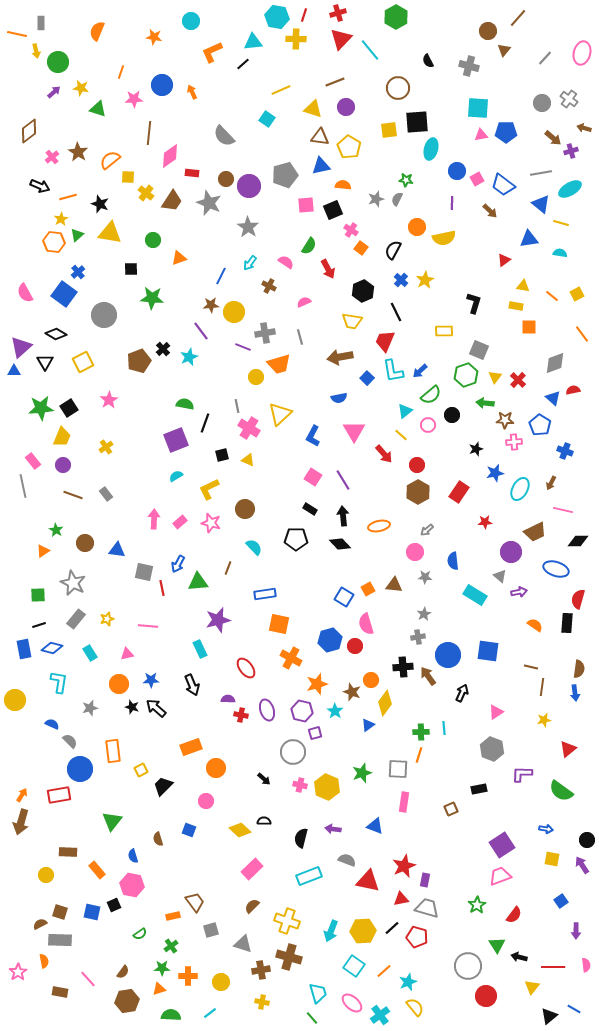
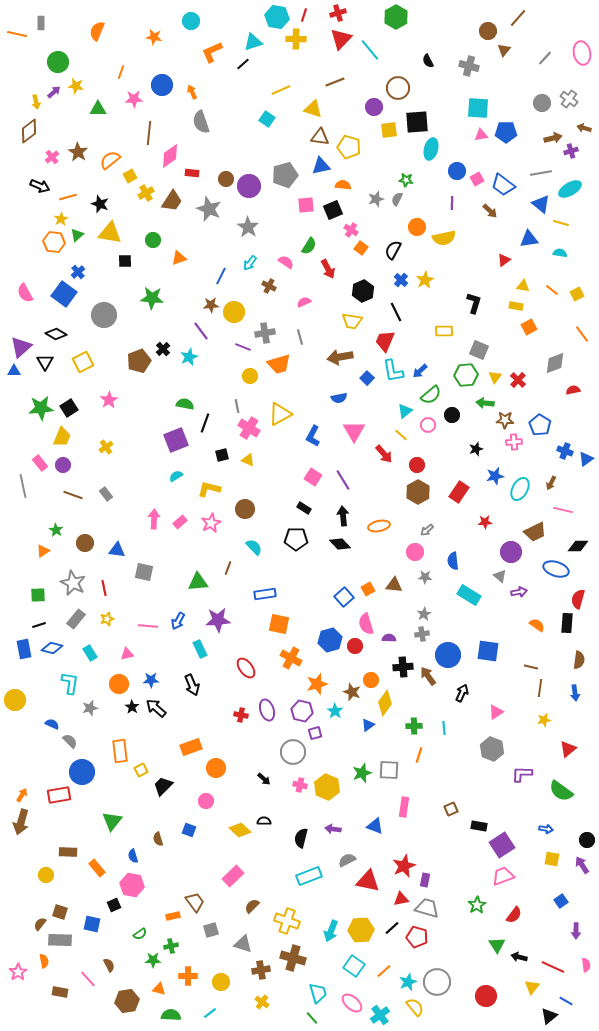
cyan triangle at (253, 42): rotated 12 degrees counterclockwise
yellow arrow at (36, 51): moved 51 px down
pink ellipse at (582, 53): rotated 25 degrees counterclockwise
yellow star at (81, 88): moved 5 px left, 2 px up
purple circle at (346, 107): moved 28 px right
green triangle at (98, 109): rotated 18 degrees counterclockwise
gray semicircle at (224, 136): moved 23 px left, 14 px up; rotated 25 degrees clockwise
brown arrow at (553, 138): rotated 54 degrees counterclockwise
yellow pentagon at (349, 147): rotated 15 degrees counterclockwise
yellow square at (128, 177): moved 2 px right, 1 px up; rotated 32 degrees counterclockwise
yellow cross at (146, 193): rotated 21 degrees clockwise
gray star at (209, 203): moved 6 px down
black square at (131, 269): moved 6 px left, 8 px up
orange line at (552, 296): moved 6 px up
orange square at (529, 327): rotated 28 degrees counterclockwise
green hexagon at (466, 375): rotated 15 degrees clockwise
yellow circle at (256, 377): moved 6 px left, 1 px up
blue triangle at (553, 398): moved 33 px right, 61 px down; rotated 42 degrees clockwise
yellow triangle at (280, 414): rotated 15 degrees clockwise
pink rectangle at (33, 461): moved 7 px right, 2 px down
blue star at (495, 473): moved 3 px down
yellow L-shape at (209, 489): rotated 40 degrees clockwise
black rectangle at (310, 509): moved 6 px left, 1 px up
pink star at (211, 523): rotated 30 degrees clockwise
black diamond at (578, 541): moved 5 px down
blue arrow at (178, 564): moved 57 px down
red line at (162, 588): moved 58 px left
cyan rectangle at (475, 595): moved 6 px left
blue square at (344, 597): rotated 18 degrees clockwise
purple star at (218, 620): rotated 10 degrees clockwise
orange semicircle at (535, 625): moved 2 px right
gray cross at (418, 637): moved 4 px right, 3 px up
brown semicircle at (579, 669): moved 9 px up
cyan L-shape at (59, 682): moved 11 px right, 1 px down
brown line at (542, 687): moved 2 px left, 1 px down
purple semicircle at (228, 699): moved 161 px right, 61 px up
black star at (132, 707): rotated 16 degrees clockwise
green cross at (421, 732): moved 7 px left, 6 px up
orange rectangle at (113, 751): moved 7 px right
blue circle at (80, 769): moved 2 px right, 3 px down
gray square at (398, 769): moved 9 px left, 1 px down
black rectangle at (479, 789): moved 37 px down; rotated 21 degrees clockwise
pink rectangle at (404, 802): moved 5 px down
gray semicircle at (347, 860): rotated 48 degrees counterclockwise
pink rectangle at (252, 869): moved 19 px left, 7 px down
orange rectangle at (97, 870): moved 2 px up
pink trapezoid at (500, 876): moved 3 px right
blue square at (92, 912): moved 12 px down
brown semicircle at (40, 924): rotated 24 degrees counterclockwise
yellow hexagon at (363, 931): moved 2 px left, 1 px up
green cross at (171, 946): rotated 24 degrees clockwise
brown cross at (289, 957): moved 4 px right, 1 px down
gray circle at (468, 966): moved 31 px left, 16 px down
red line at (553, 967): rotated 25 degrees clockwise
green star at (162, 968): moved 9 px left, 8 px up
brown semicircle at (123, 972): moved 14 px left, 7 px up; rotated 64 degrees counterclockwise
orange triangle at (159, 989): rotated 32 degrees clockwise
yellow cross at (262, 1002): rotated 24 degrees clockwise
blue line at (574, 1009): moved 8 px left, 8 px up
